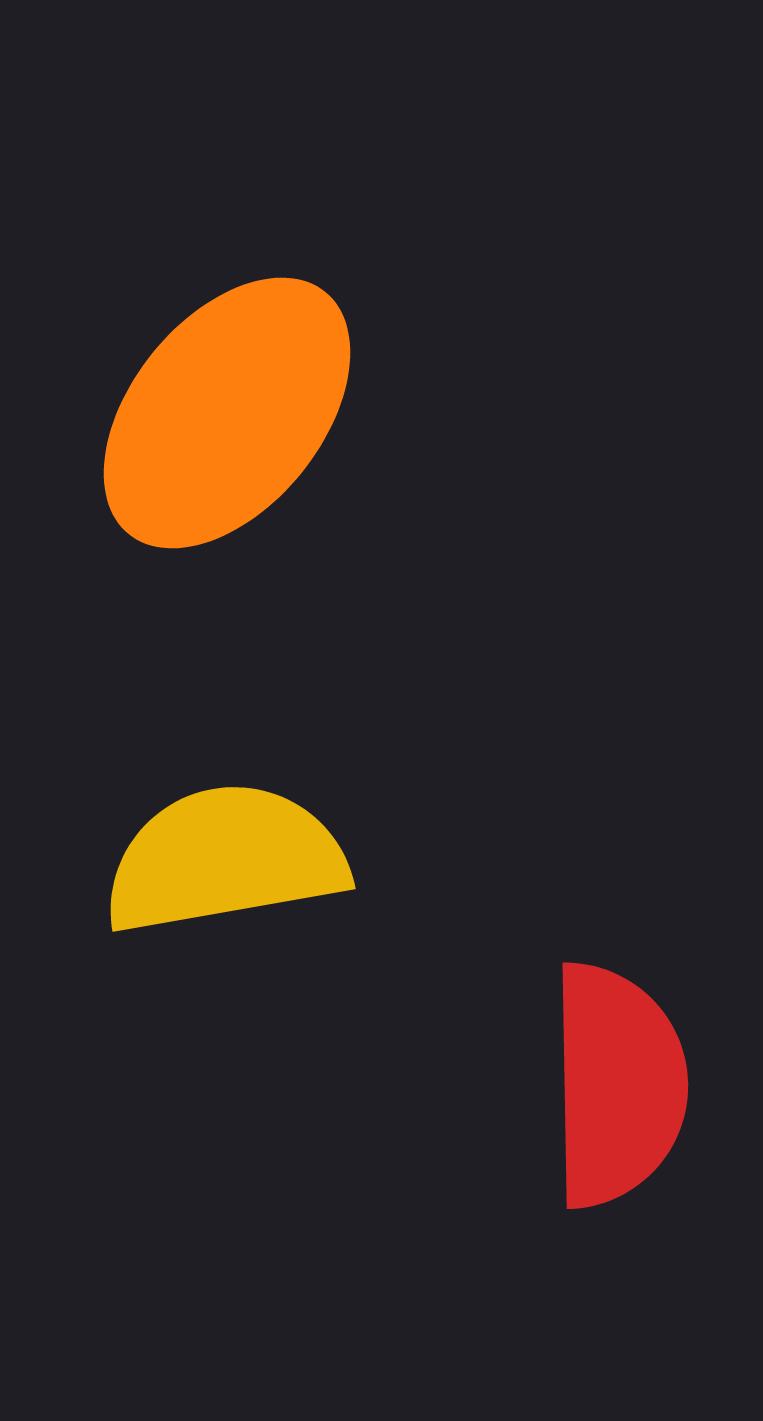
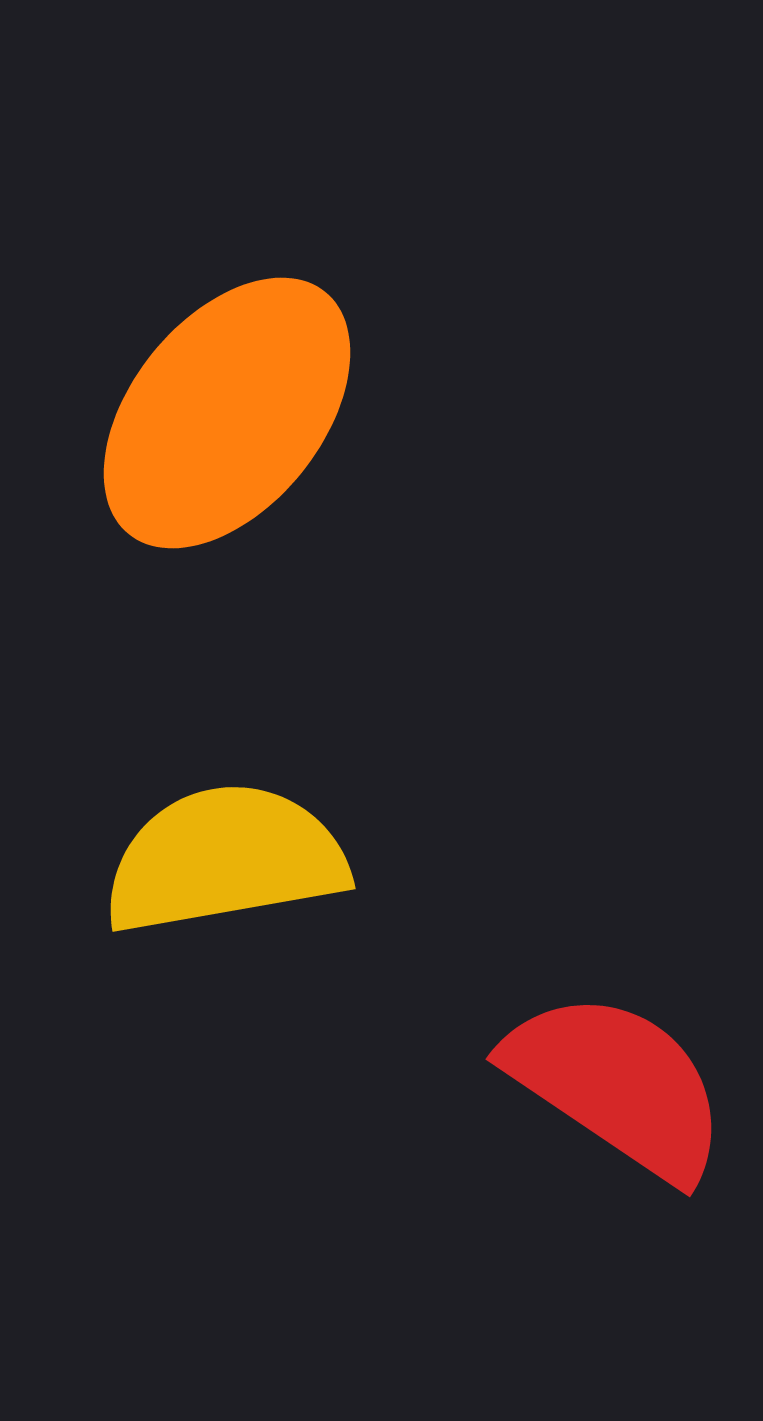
red semicircle: rotated 55 degrees counterclockwise
